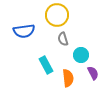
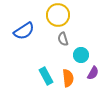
yellow circle: moved 1 px right
blue semicircle: rotated 25 degrees counterclockwise
cyan rectangle: moved 11 px down
purple semicircle: rotated 56 degrees clockwise
